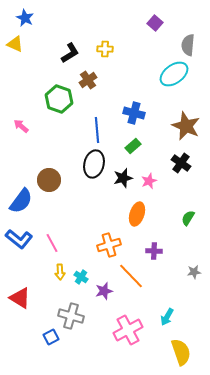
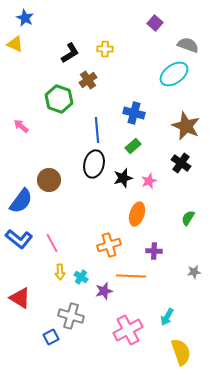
gray semicircle: rotated 105 degrees clockwise
orange line: rotated 44 degrees counterclockwise
